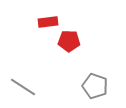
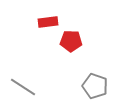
red pentagon: moved 2 px right
